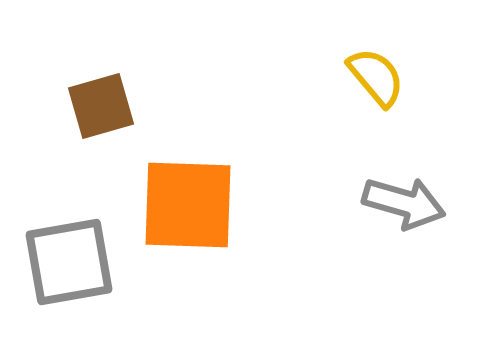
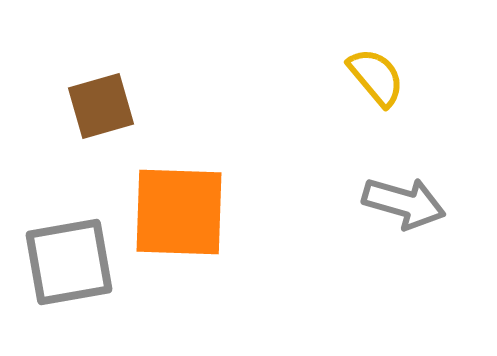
orange square: moved 9 px left, 7 px down
